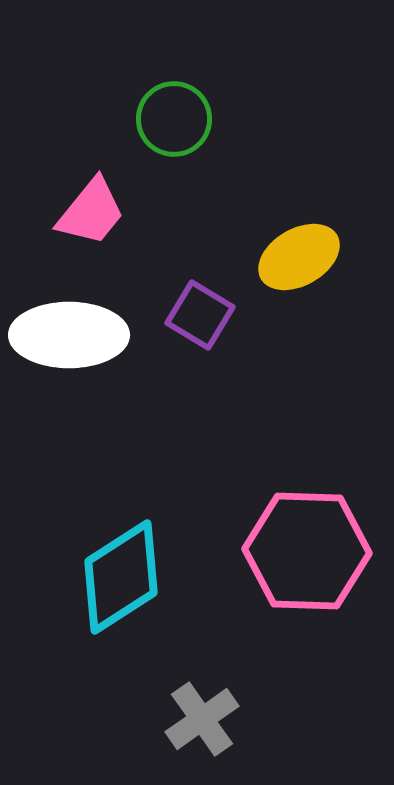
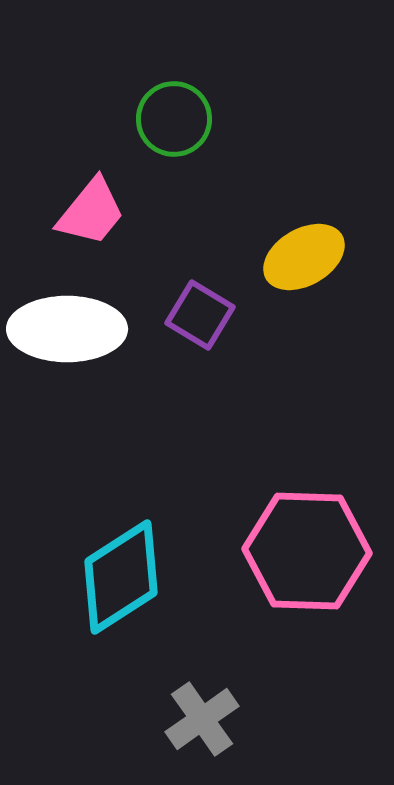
yellow ellipse: moved 5 px right
white ellipse: moved 2 px left, 6 px up
